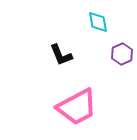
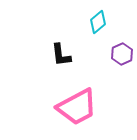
cyan diamond: rotated 60 degrees clockwise
black L-shape: rotated 15 degrees clockwise
